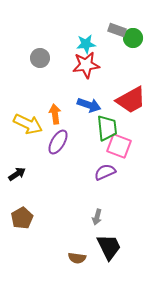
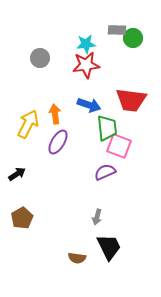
gray rectangle: rotated 18 degrees counterclockwise
red trapezoid: rotated 36 degrees clockwise
yellow arrow: rotated 88 degrees counterclockwise
